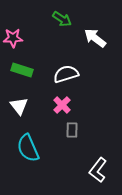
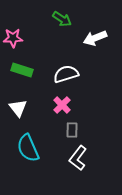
white arrow: rotated 60 degrees counterclockwise
white triangle: moved 1 px left, 2 px down
white L-shape: moved 20 px left, 12 px up
